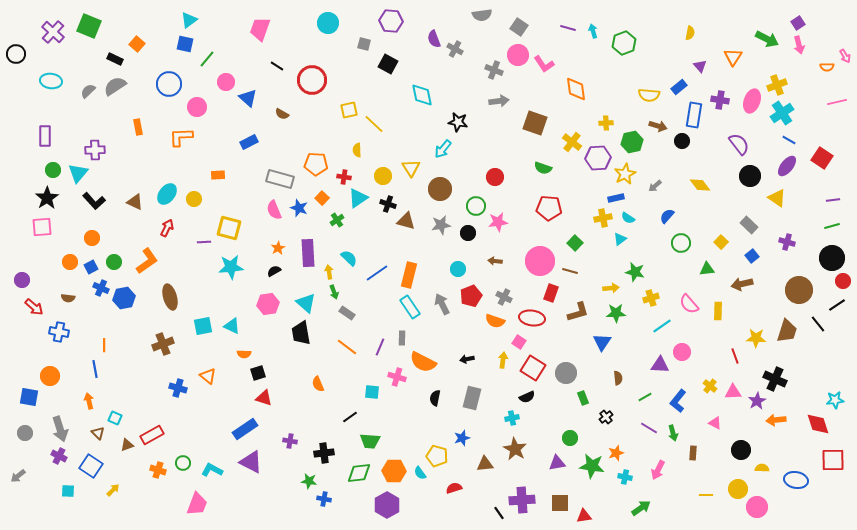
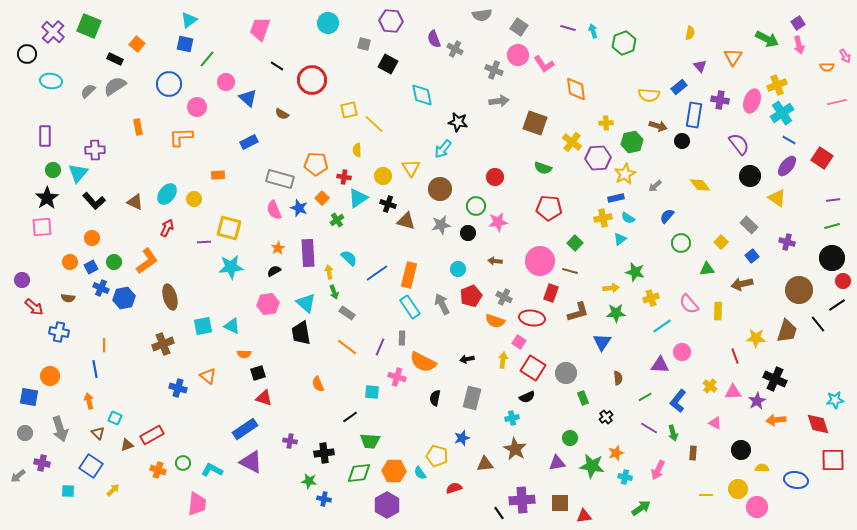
black circle at (16, 54): moved 11 px right
purple cross at (59, 456): moved 17 px left, 7 px down; rotated 14 degrees counterclockwise
pink trapezoid at (197, 504): rotated 15 degrees counterclockwise
